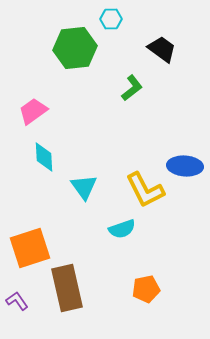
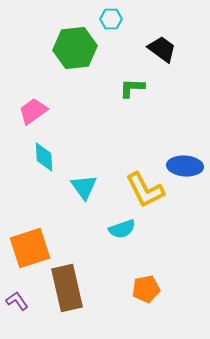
green L-shape: rotated 140 degrees counterclockwise
